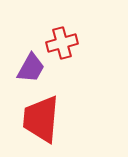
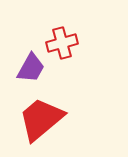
red trapezoid: rotated 45 degrees clockwise
